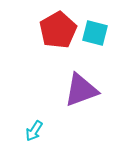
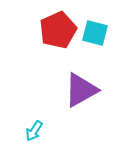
red pentagon: rotated 6 degrees clockwise
purple triangle: rotated 9 degrees counterclockwise
